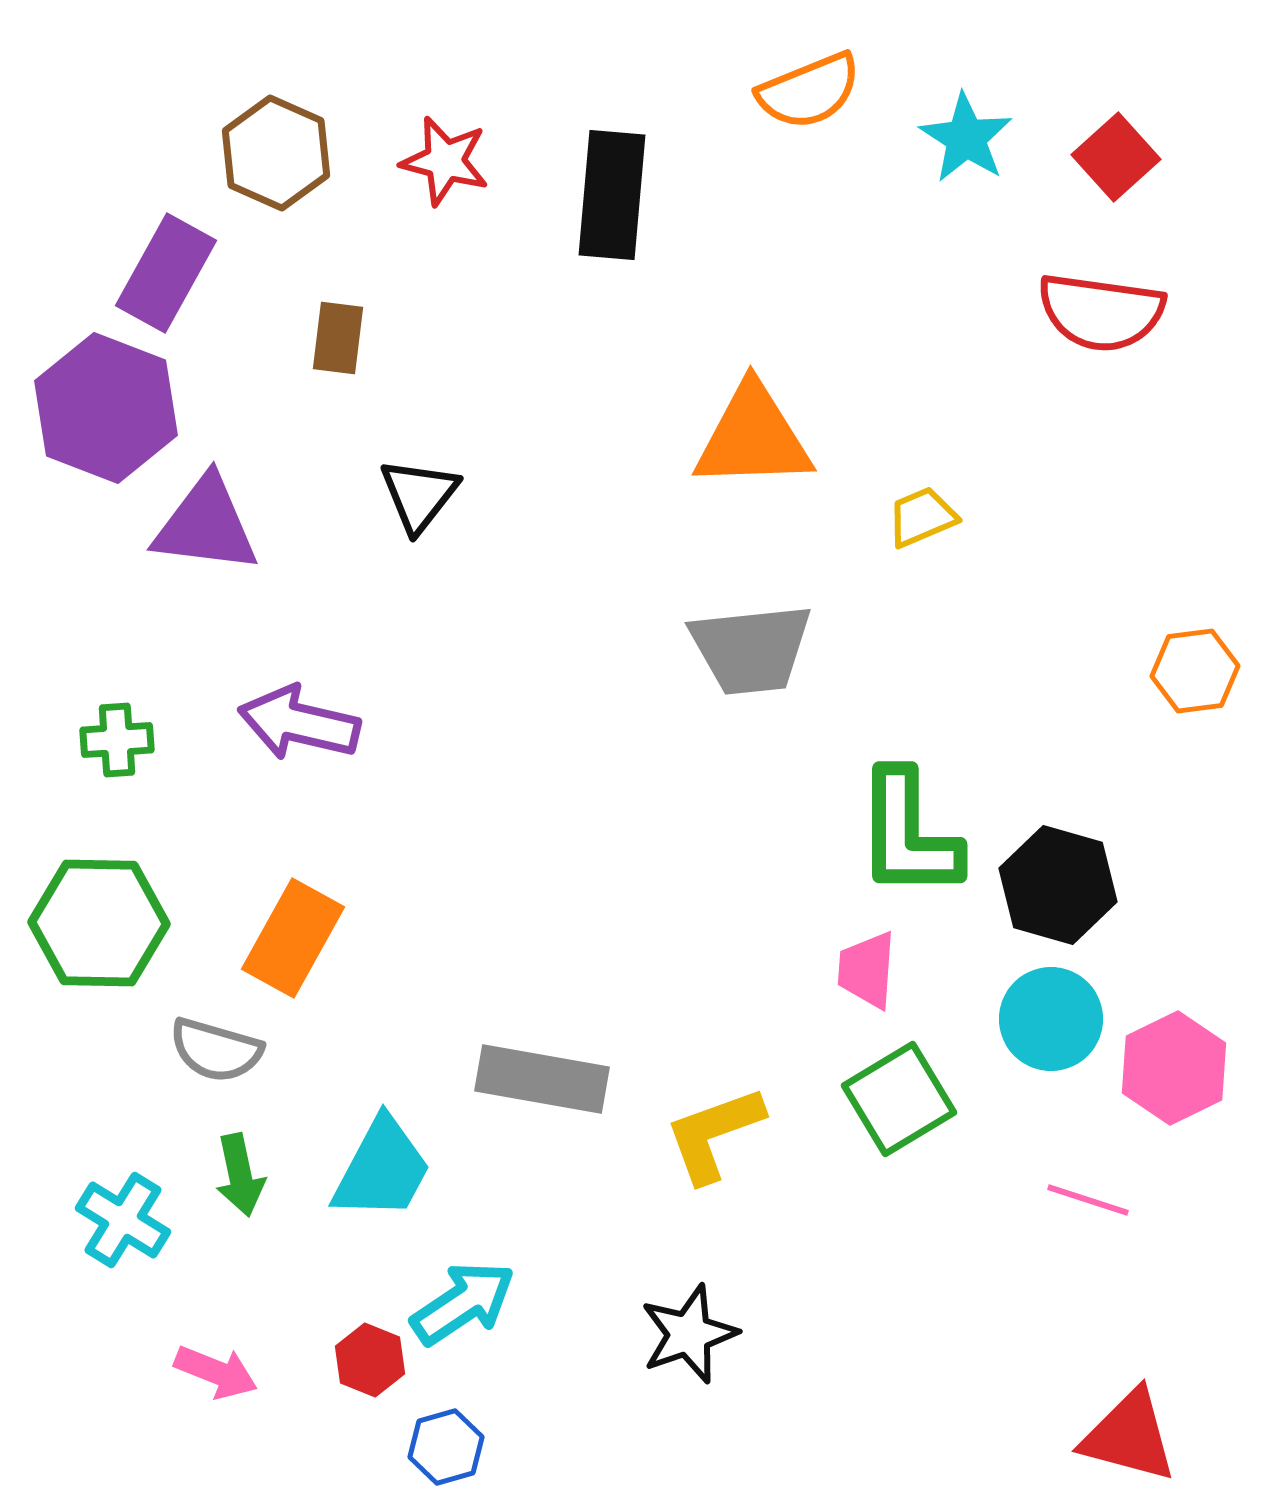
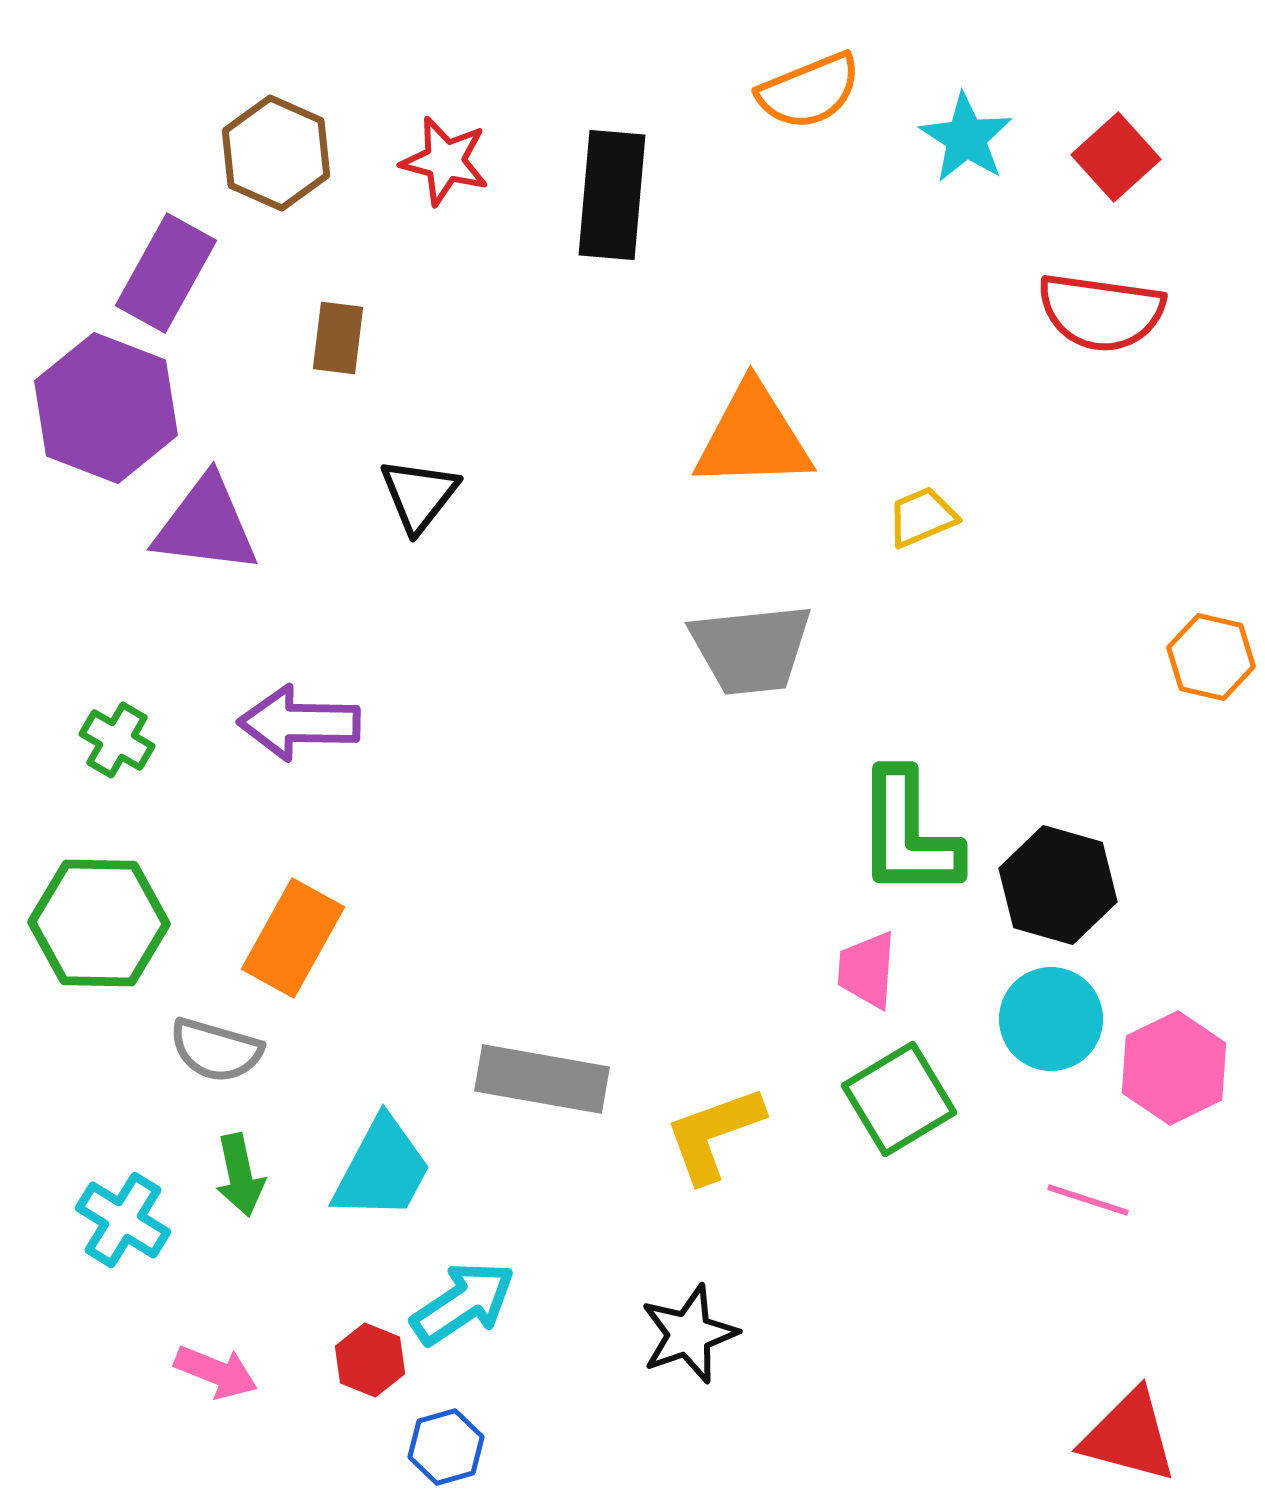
orange hexagon: moved 16 px right, 14 px up; rotated 20 degrees clockwise
purple arrow: rotated 12 degrees counterclockwise
green cross: rotated 34 degrees clockwise
